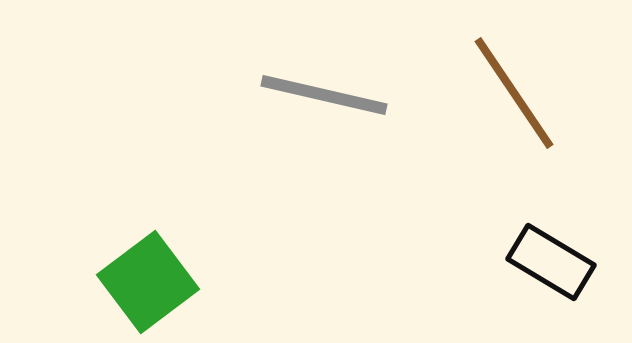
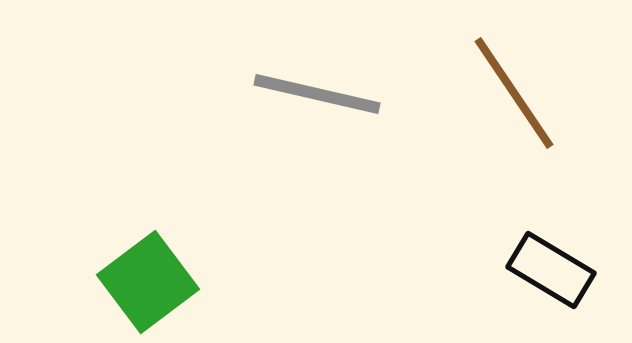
gray line: moved 7 px left, 1 px up
black rectangle: moved 8 px down
